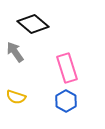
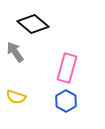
pink rectangle: rotated 32 degrees clockwise
